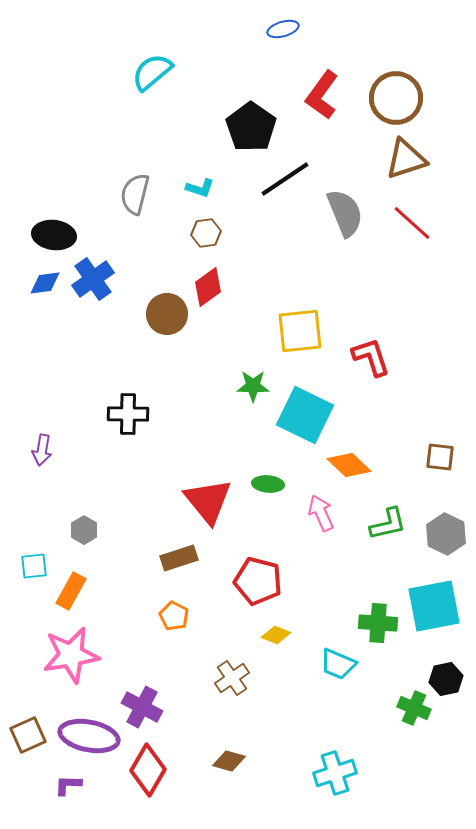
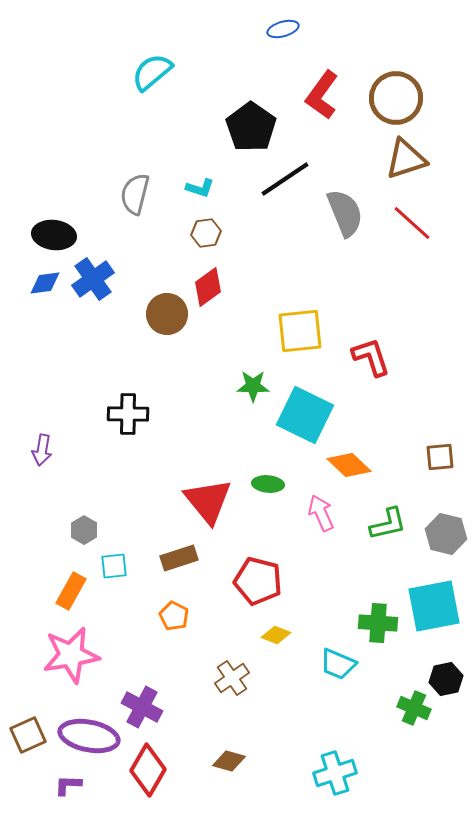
brown square at (440, 457): rotated 12 degrees counterclockwise
gray hexagon at (446, 534): rotated 12 degrees counterclockwise
cyan square at (34, 566): moved 80 px right
